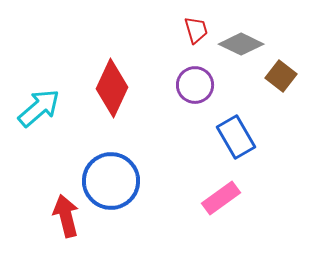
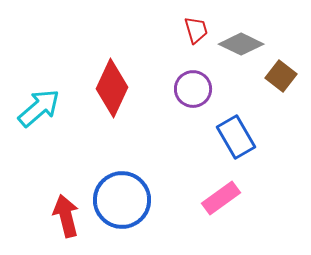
purple circle: moved 2 px left, 4 px down
blue circle: moved 11 px right, 19 px down
